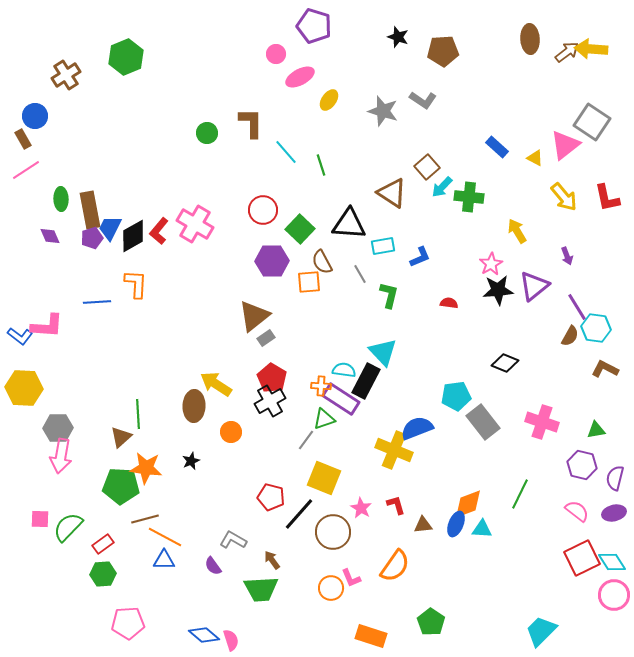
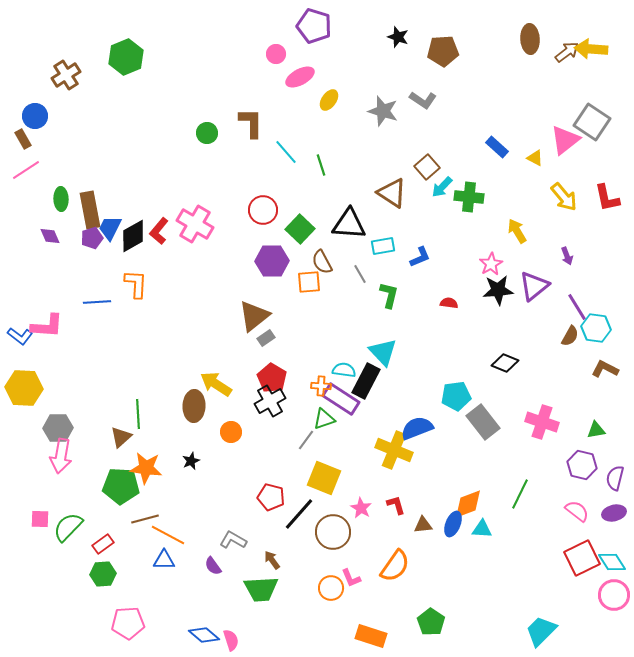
pink triangle at (565, 145): moved 5 px up
blue ellipse at (456, 524): moved 3 px left
orange line at (165, 537): moved 3 px right, 2 px up
